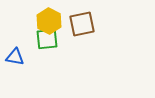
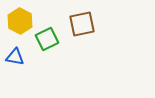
yellow hexagon: moved 29 px left
green square: rotated 20 degrees counterclockwise
